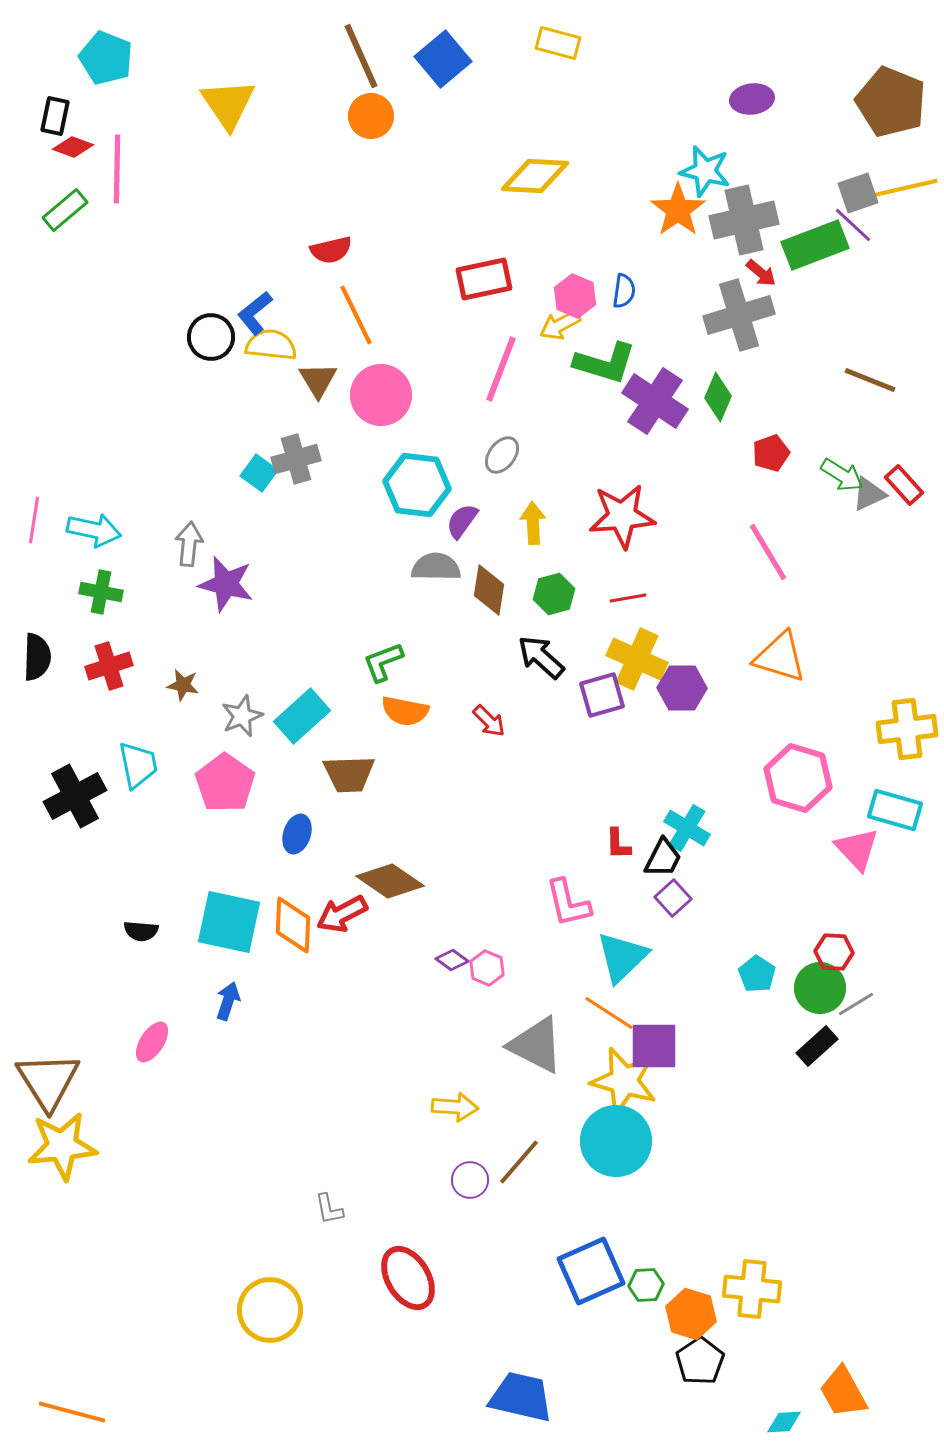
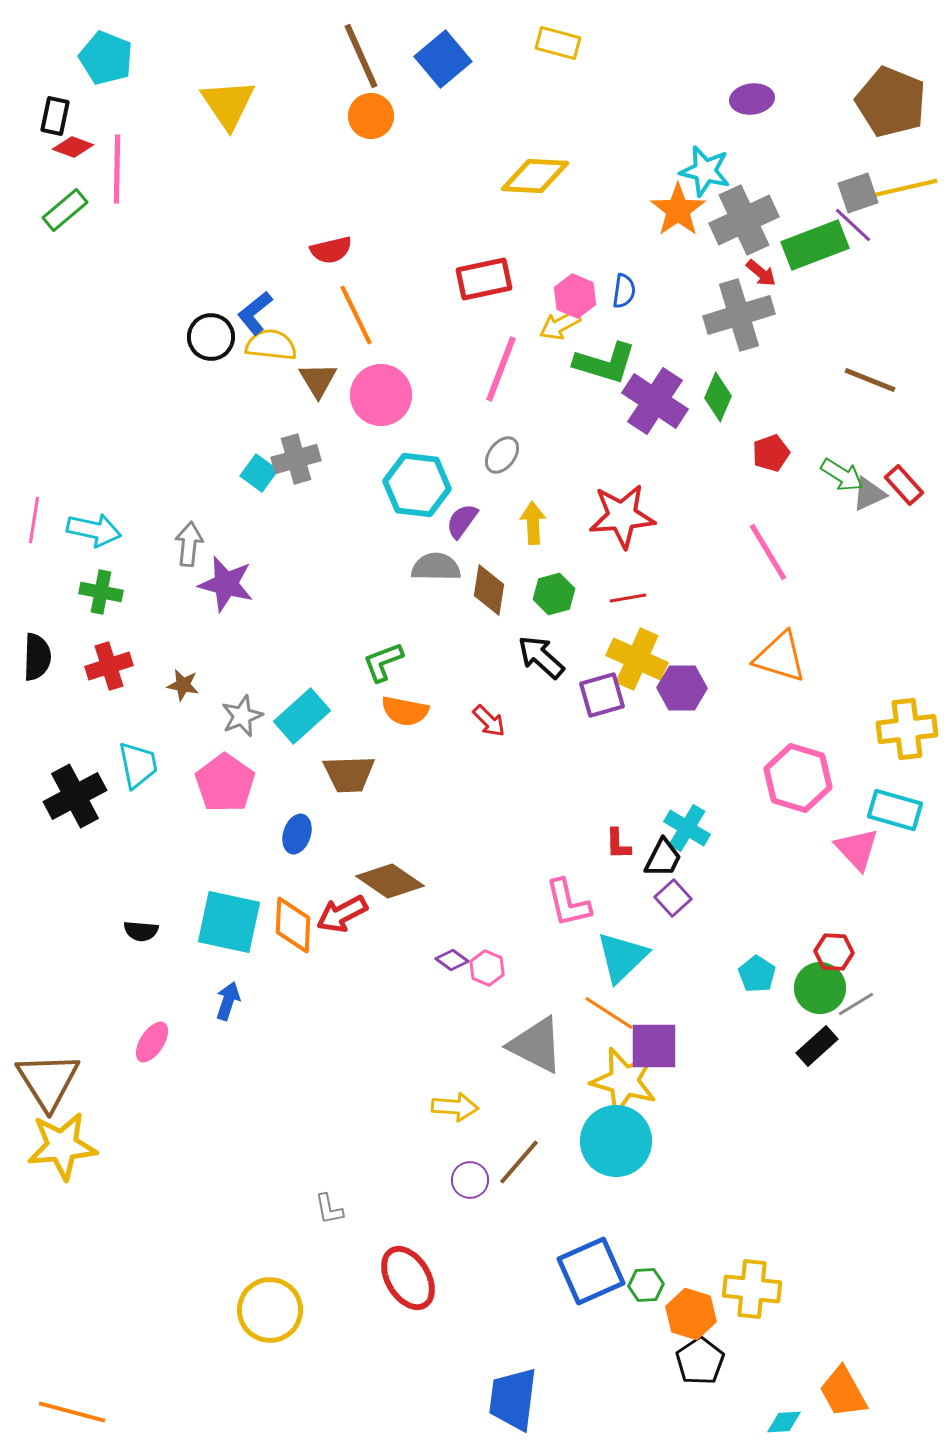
gray cross at (744, 220): rotated 12 degrees counterclockwise
blue trapezoid at (521, 1397): moved 8 px left, 2 px down; rotated 96 degrees counterclockwise
